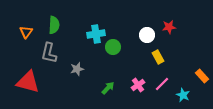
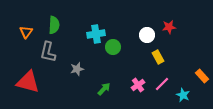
gray L-shape: moved 1 px left, 1 px up
green arrow: moved 4 px left, 1 px down
